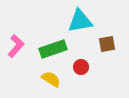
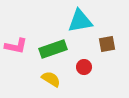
pink L-shape: rotated 60 degrees clockwise
red circle: moved 3 px right
